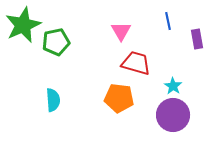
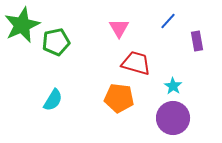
blue line: rotated 54 degrees clockwise
green star: moved 1 px left
pink triangle: moved 2 px left, 3 px up
purple rectangle: moved 2 px down
cyan semicircle: rotated 35 degrees clockwise
purple circle: moved 3 px down
